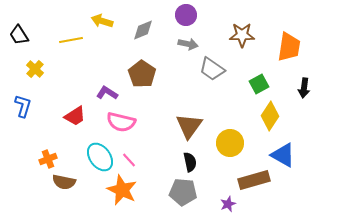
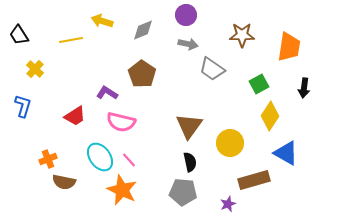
blue triangle: moved 3 px right, 2 px up
